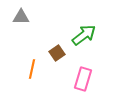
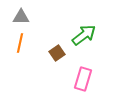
orange line: moved 12 px left, 26 px up
